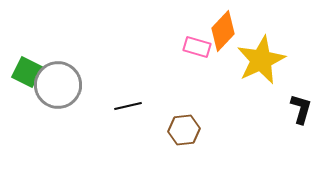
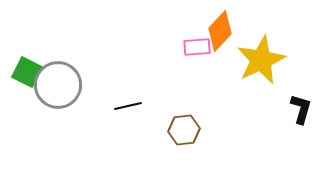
orange diamond: moved 3 px left
pink rectangle: rotated 20 degrees counterclockwise
